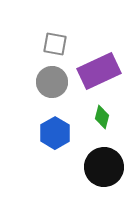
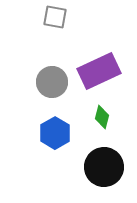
gray square: moved 27 px up
